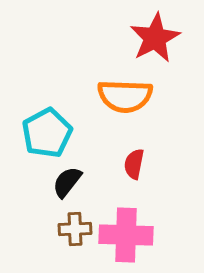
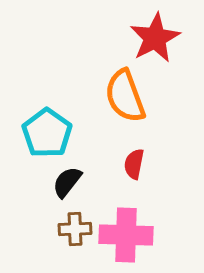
orange semicircle: rotated 68 degrees clockwise
cyan pentagon: rotated 9 degrees counterclockwise
